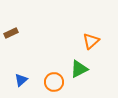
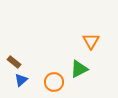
brown rectangle: moved 3 px right, 29 px down; rotated 64 degrees clockwise
orange triangle: rotated 18 degrees counterclockwise
